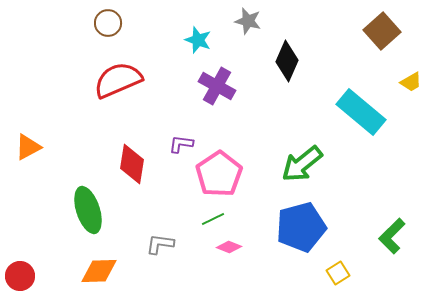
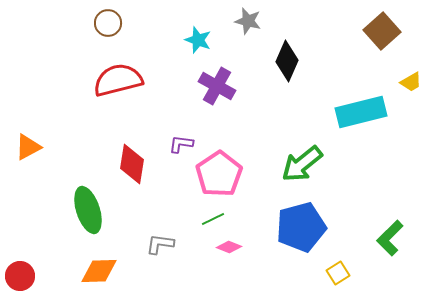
red semicircle: rotated 9 degrees clockwise
cyan rectangle: rotated 54 degrees counterclockwise
green L-shape: moved 2 px left, 2 px down
